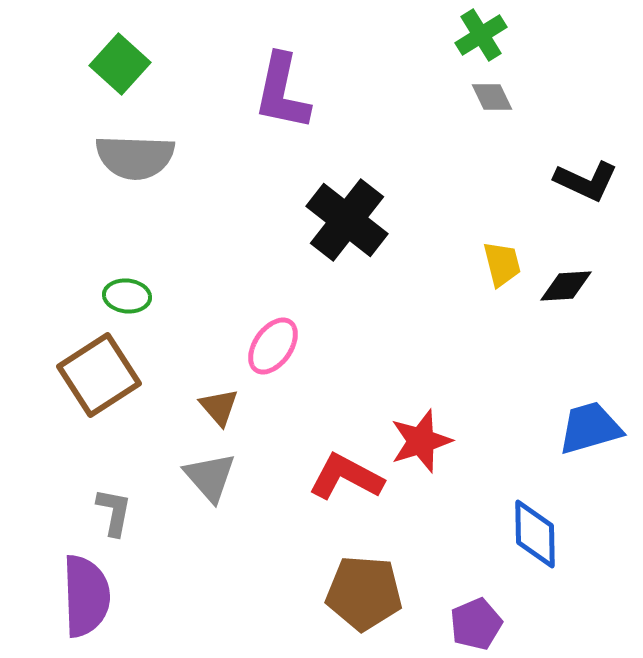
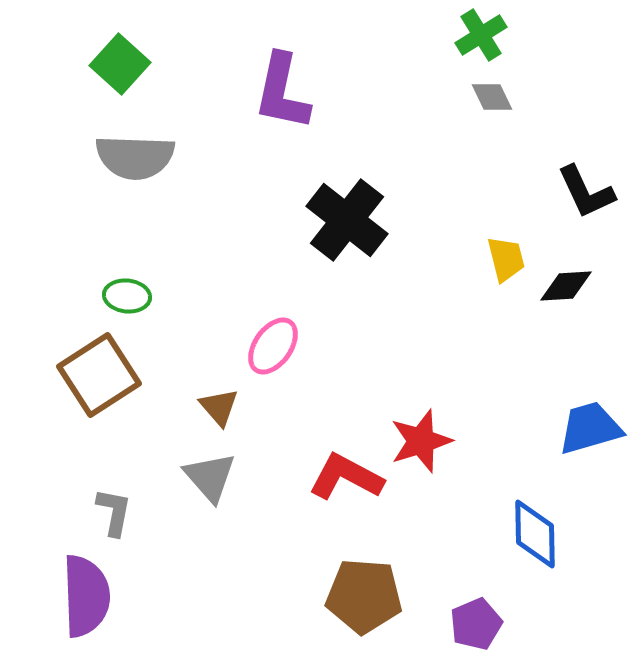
black L-shape: moved 11 px down; rotated 40 degrees clockwise
yellow trapezoid: moved 4 px right, 5 px up
brown pentagon: moved 3 px down
